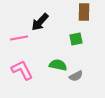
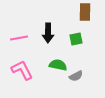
brown rectangle: moved 1 px right
black arrow: moved 8 px right, 11 px down; rotated 42 degrees counterclockwise
